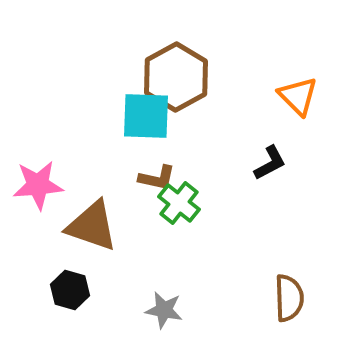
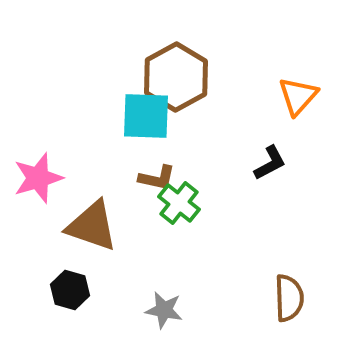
orange triangle: rotated 27 degrees clockwise
pink star: moved 7 px up; rotated 12 degrees counterclockwise
